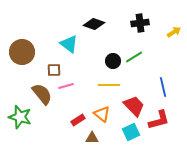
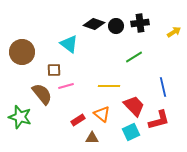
black circle: moved 3 px right, 35 px up
yellow line: moved 1 px down
